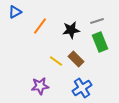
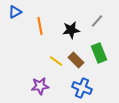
gray line: rotated 32 degrees counterclockwise
orange line: rotated 48 degrees counterclockwise
green rectangle: moved 1 px left, 11 px down
brown rectangle: moved 1 px down
blue cross: rotated 36 degrees counterclockwise
